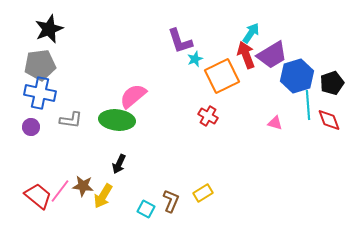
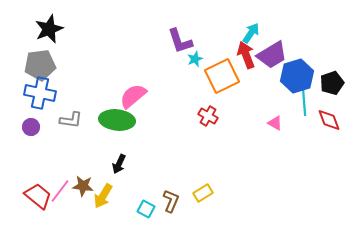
cyan line: moved 4 px left, 4 px up
pink triangle: rotated 14 degrees clockwise
